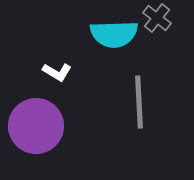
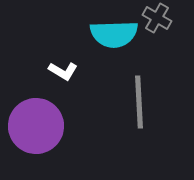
gray cross: rotated 8 degrees counterclockwise
white L-shape: moved 6 px right, 1 px up
